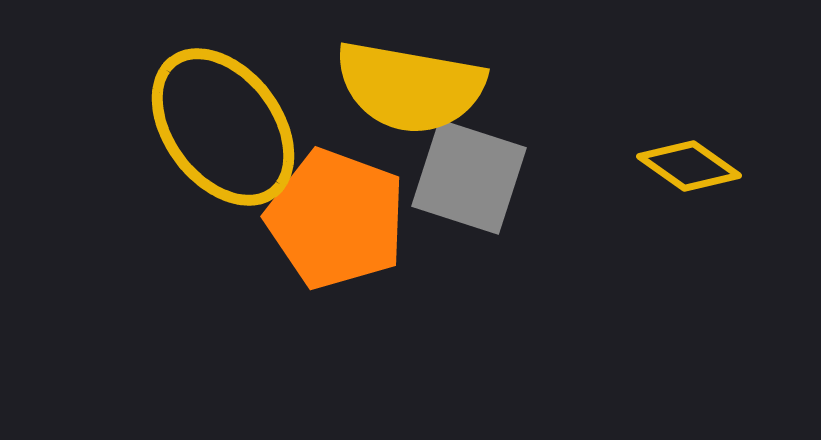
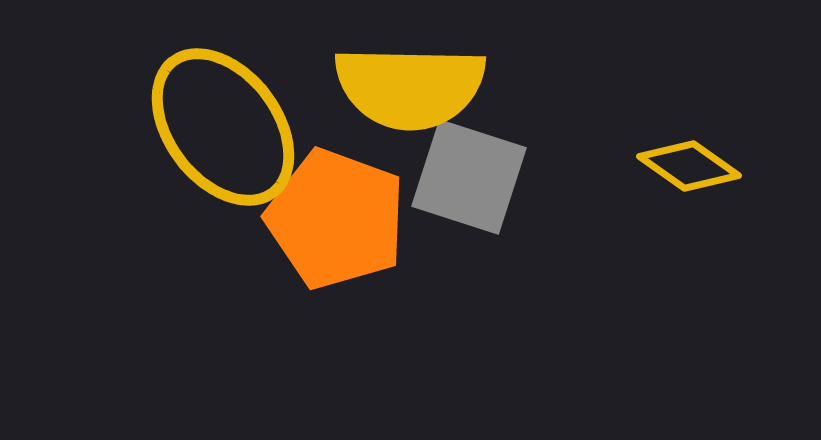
yellow semicircle: rotated 9 degrees counterclockwise
